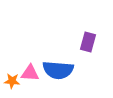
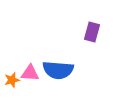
purple rectangle: moved 4 px right, 10 px up
orange star: moved 1 px up; rotated 21 degrees counterclockwise
